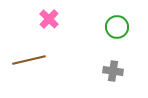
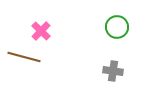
pink cross: moved 8 px left, 12 px down
brown line: moved 5 px left, 3 px up; rotated 28 degrees clockwise
